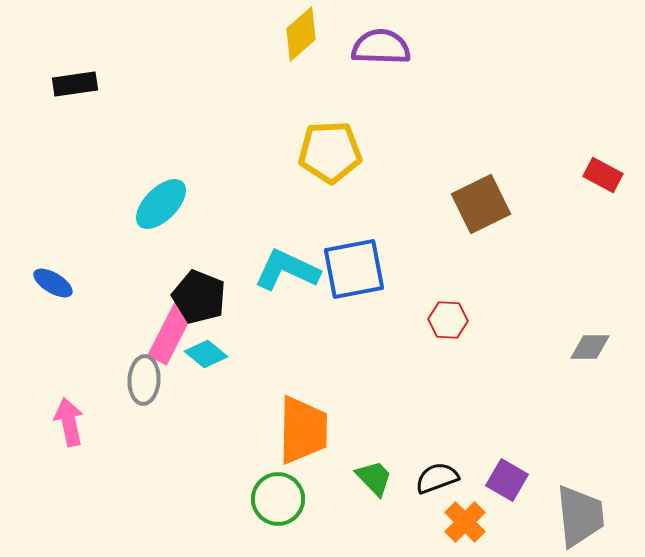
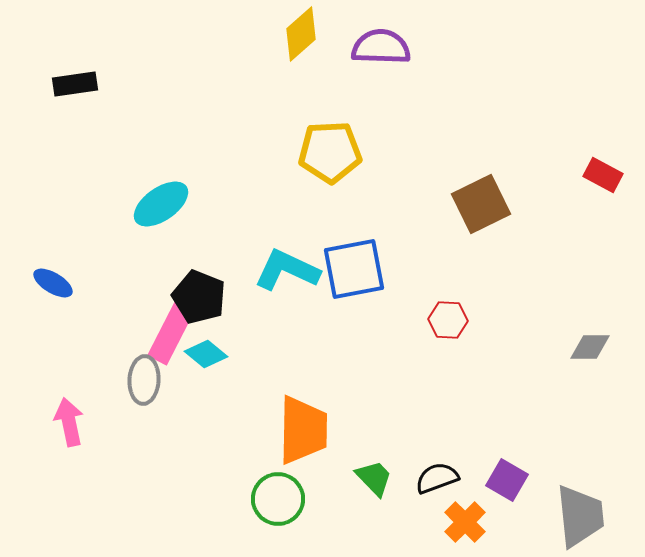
cyan ellipse: rotated 10 degrees clockwise
